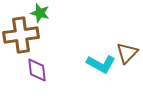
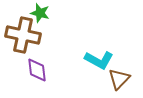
brown cross: moved 2 px right; rotated 20 degrees clockwise
brown triangle: moved 8 px left, 26 px down
cyan L-shape: moved 2 px left, 4 px up
